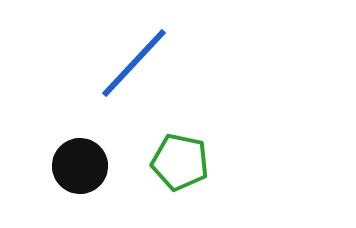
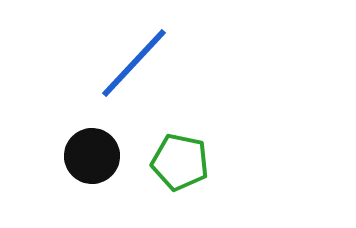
black circle: moved 12 px right, 10 px up
